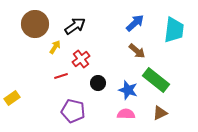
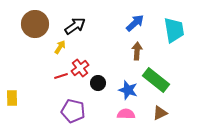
cyan trapezoid: rotated 16 degrees counterclockwise
yellow arrow: moved 5 px right
brown arrow: rotated 126 degrees counterclockwise
red cross: moved 1 px left, 9 px down
yellow rectangle: rotated 56 degrees counterclockwise
